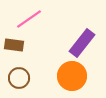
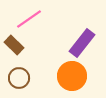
brown rectangle: rotated 36 degrees clockwise
